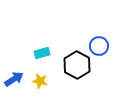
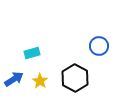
cyan rectangle: moved 10 px left
black hexagon: moved 2 px left, 13 px down
yellow star: rotated 21 degrees clockwise
